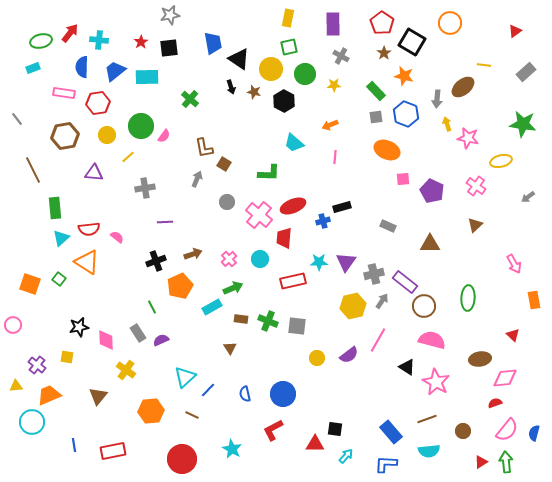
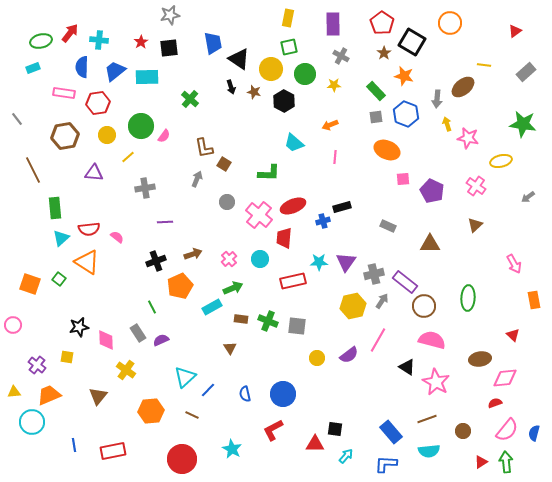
yellow triangle at (16, 386): moved 2 px left, 6 px down
